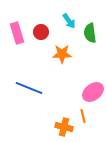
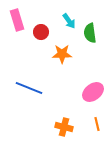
pink rectangle: moved 13 px up
orange line: moved 14 px right, 8 px down
